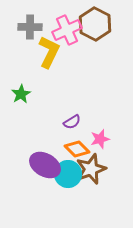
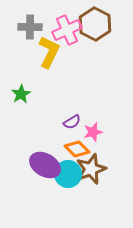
pink star: moved 7 px left, 7 px up
